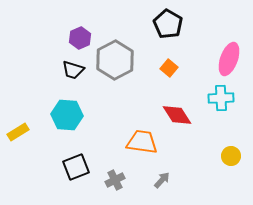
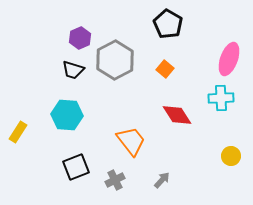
orange square: moved 4 px left, 1 px down
yellow rectangle: rotated 25 degrees counterclockwise
orange trapezoid: moved 11 px left, 1 px up; rotated 44 degrees clockwise
